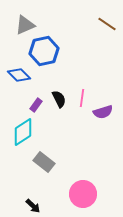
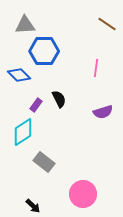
gray triangle: rotated 20 degrees clockwise
blue hexagon: rotated 12 degrees clockwise
pink line: moved 14 px right, 30 px up
